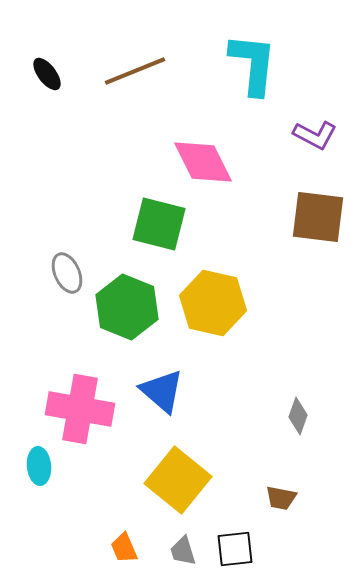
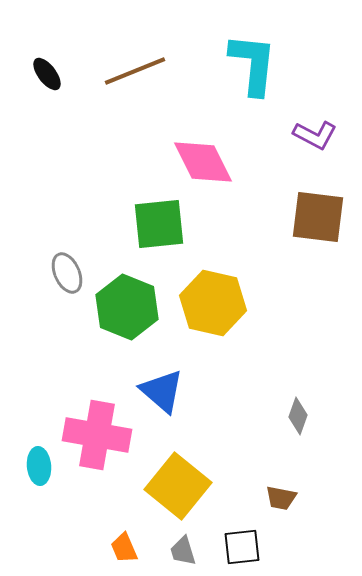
green square: rotated 20 degrees counterclockwise
pink cross: moved 17 px right, 26 px down
yellow square: moved 6 px down
black square: moved 7 px right, 2 px up
